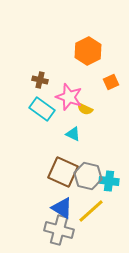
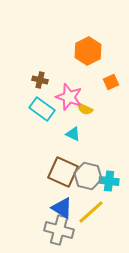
yellow line: moved 1 px down
